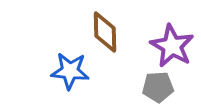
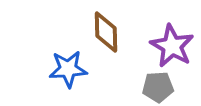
brown diamond: moved 1 px right
blue star: moved 2 px left, 2 px up; rotated 9 degrees counterclockwise
